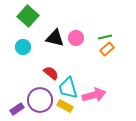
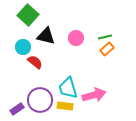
green square: moved 1 px up
black triangle: moved 9 px left, 2 px up
red semicircle: moved 16 px left, 11 px up
yellow rectangle: rotated 21 degrees counterclockwise
